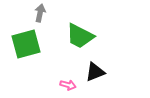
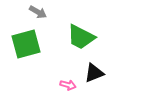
gray arrow: moved 2 px left, 1 px up; rotated 108 degrees clockwise
green trapezoid: moved 1 px right, 1 px down
black triangle: moved 1 px left, 1 px down
